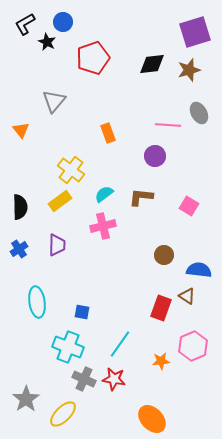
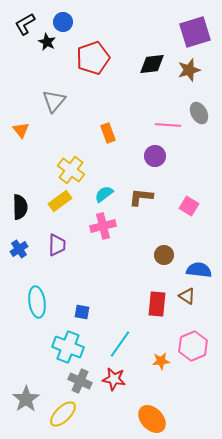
red rectangle: moved 4 px left, 4 px up; rotated 15 degrees counterclockwise
gray cross: moved 4 px left, 2 px down
